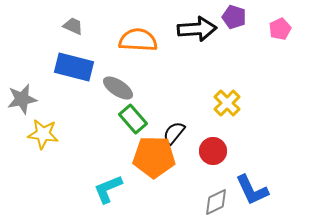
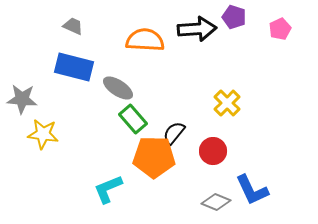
orange semicircle: moved 7 px right
gray star: rotated 16 degrees clockwise
gray diamond: rotated 48 degrees clockwise
